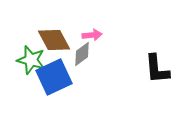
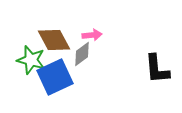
blue square: moved 1 px right
